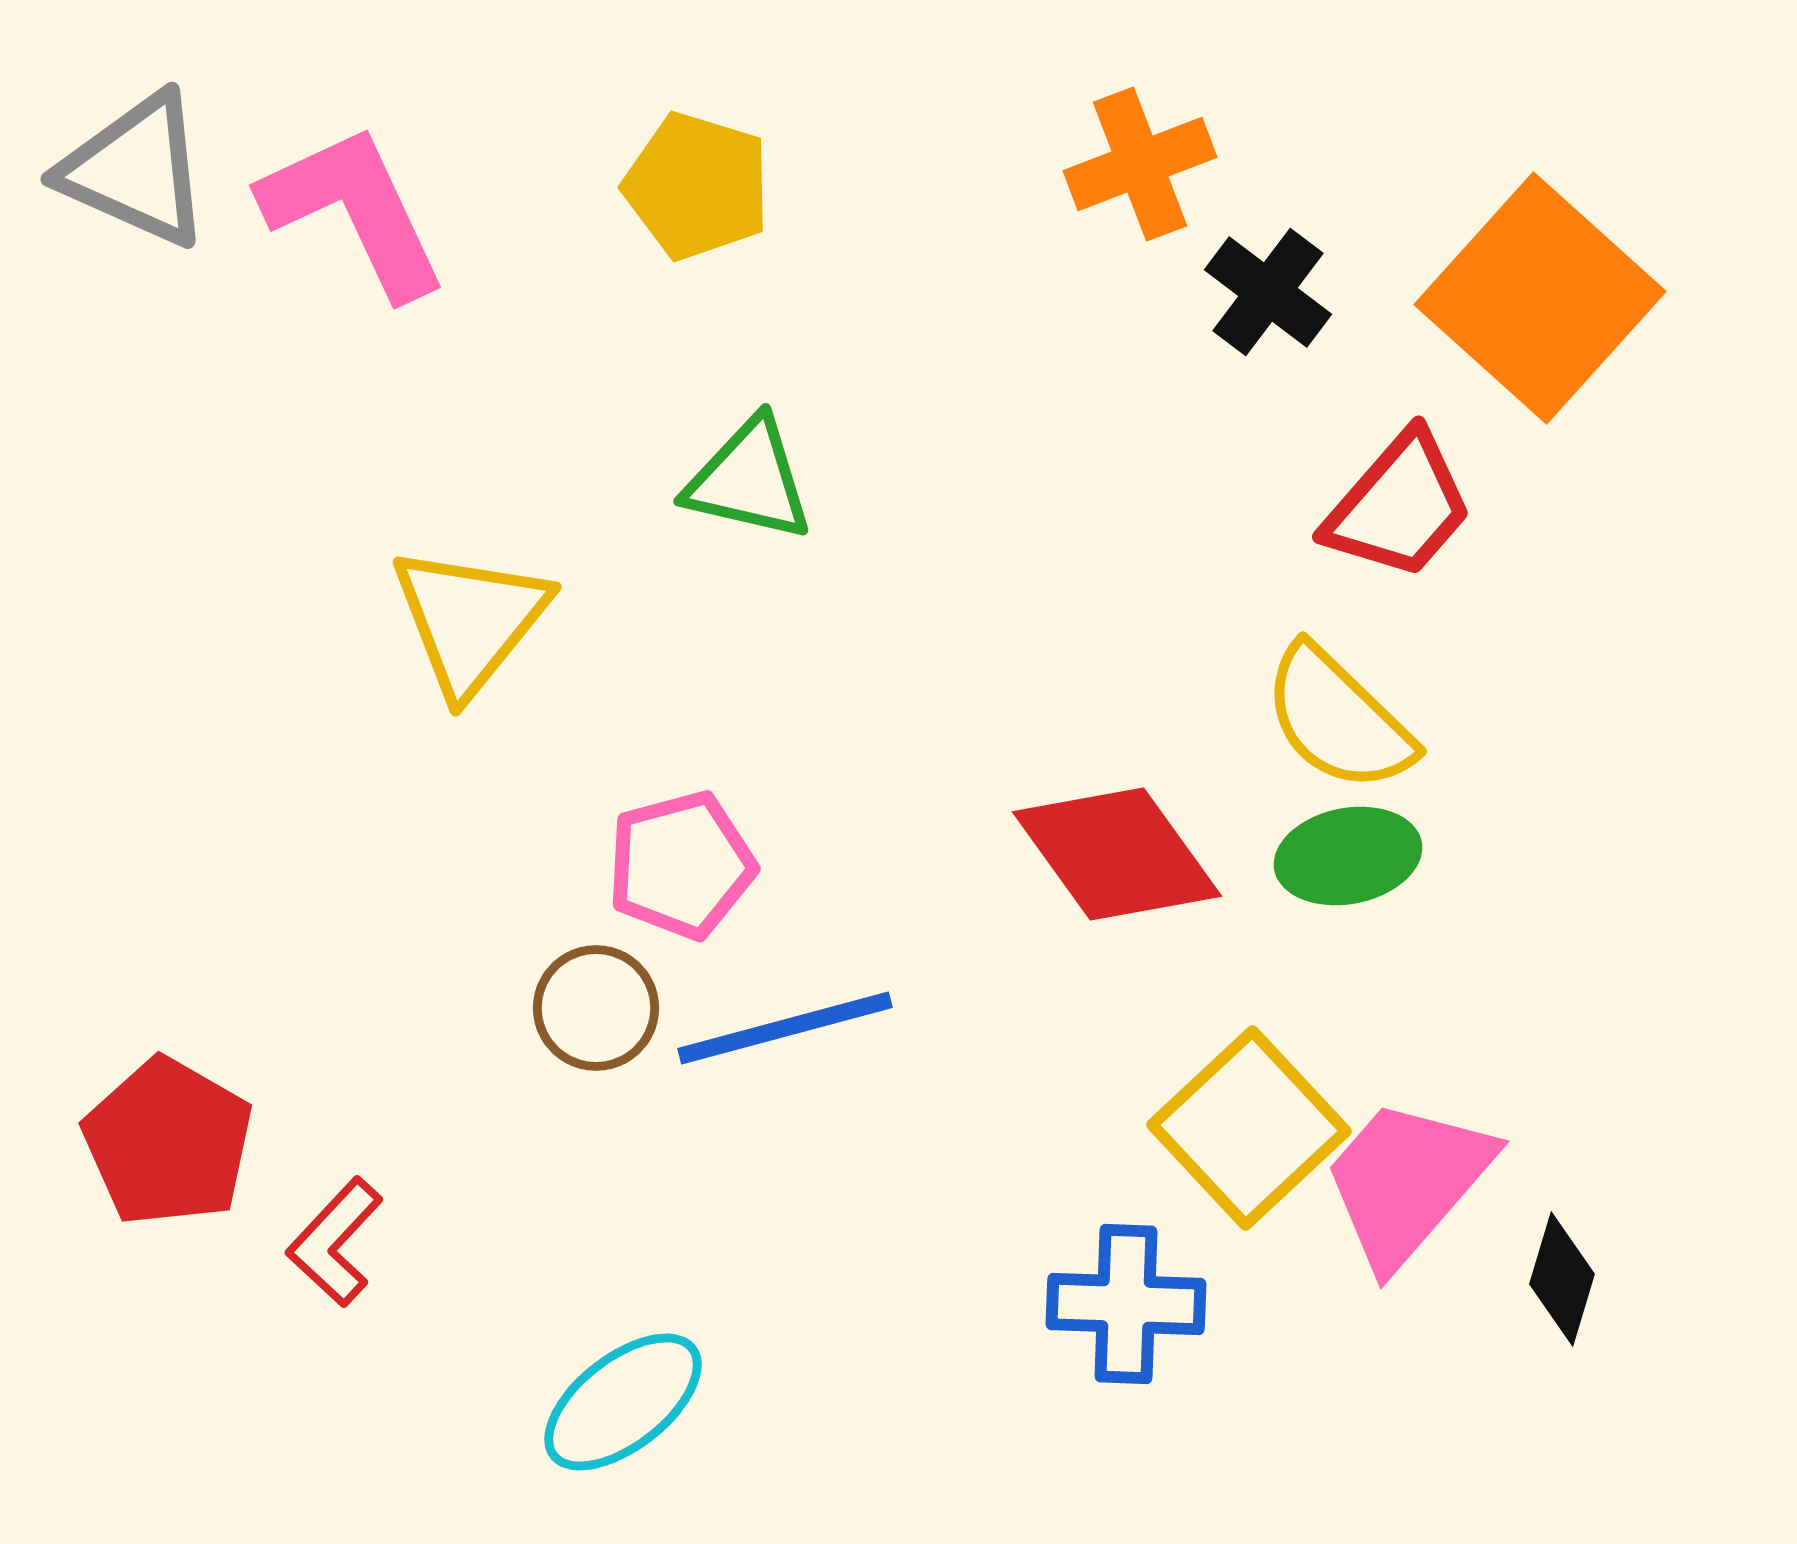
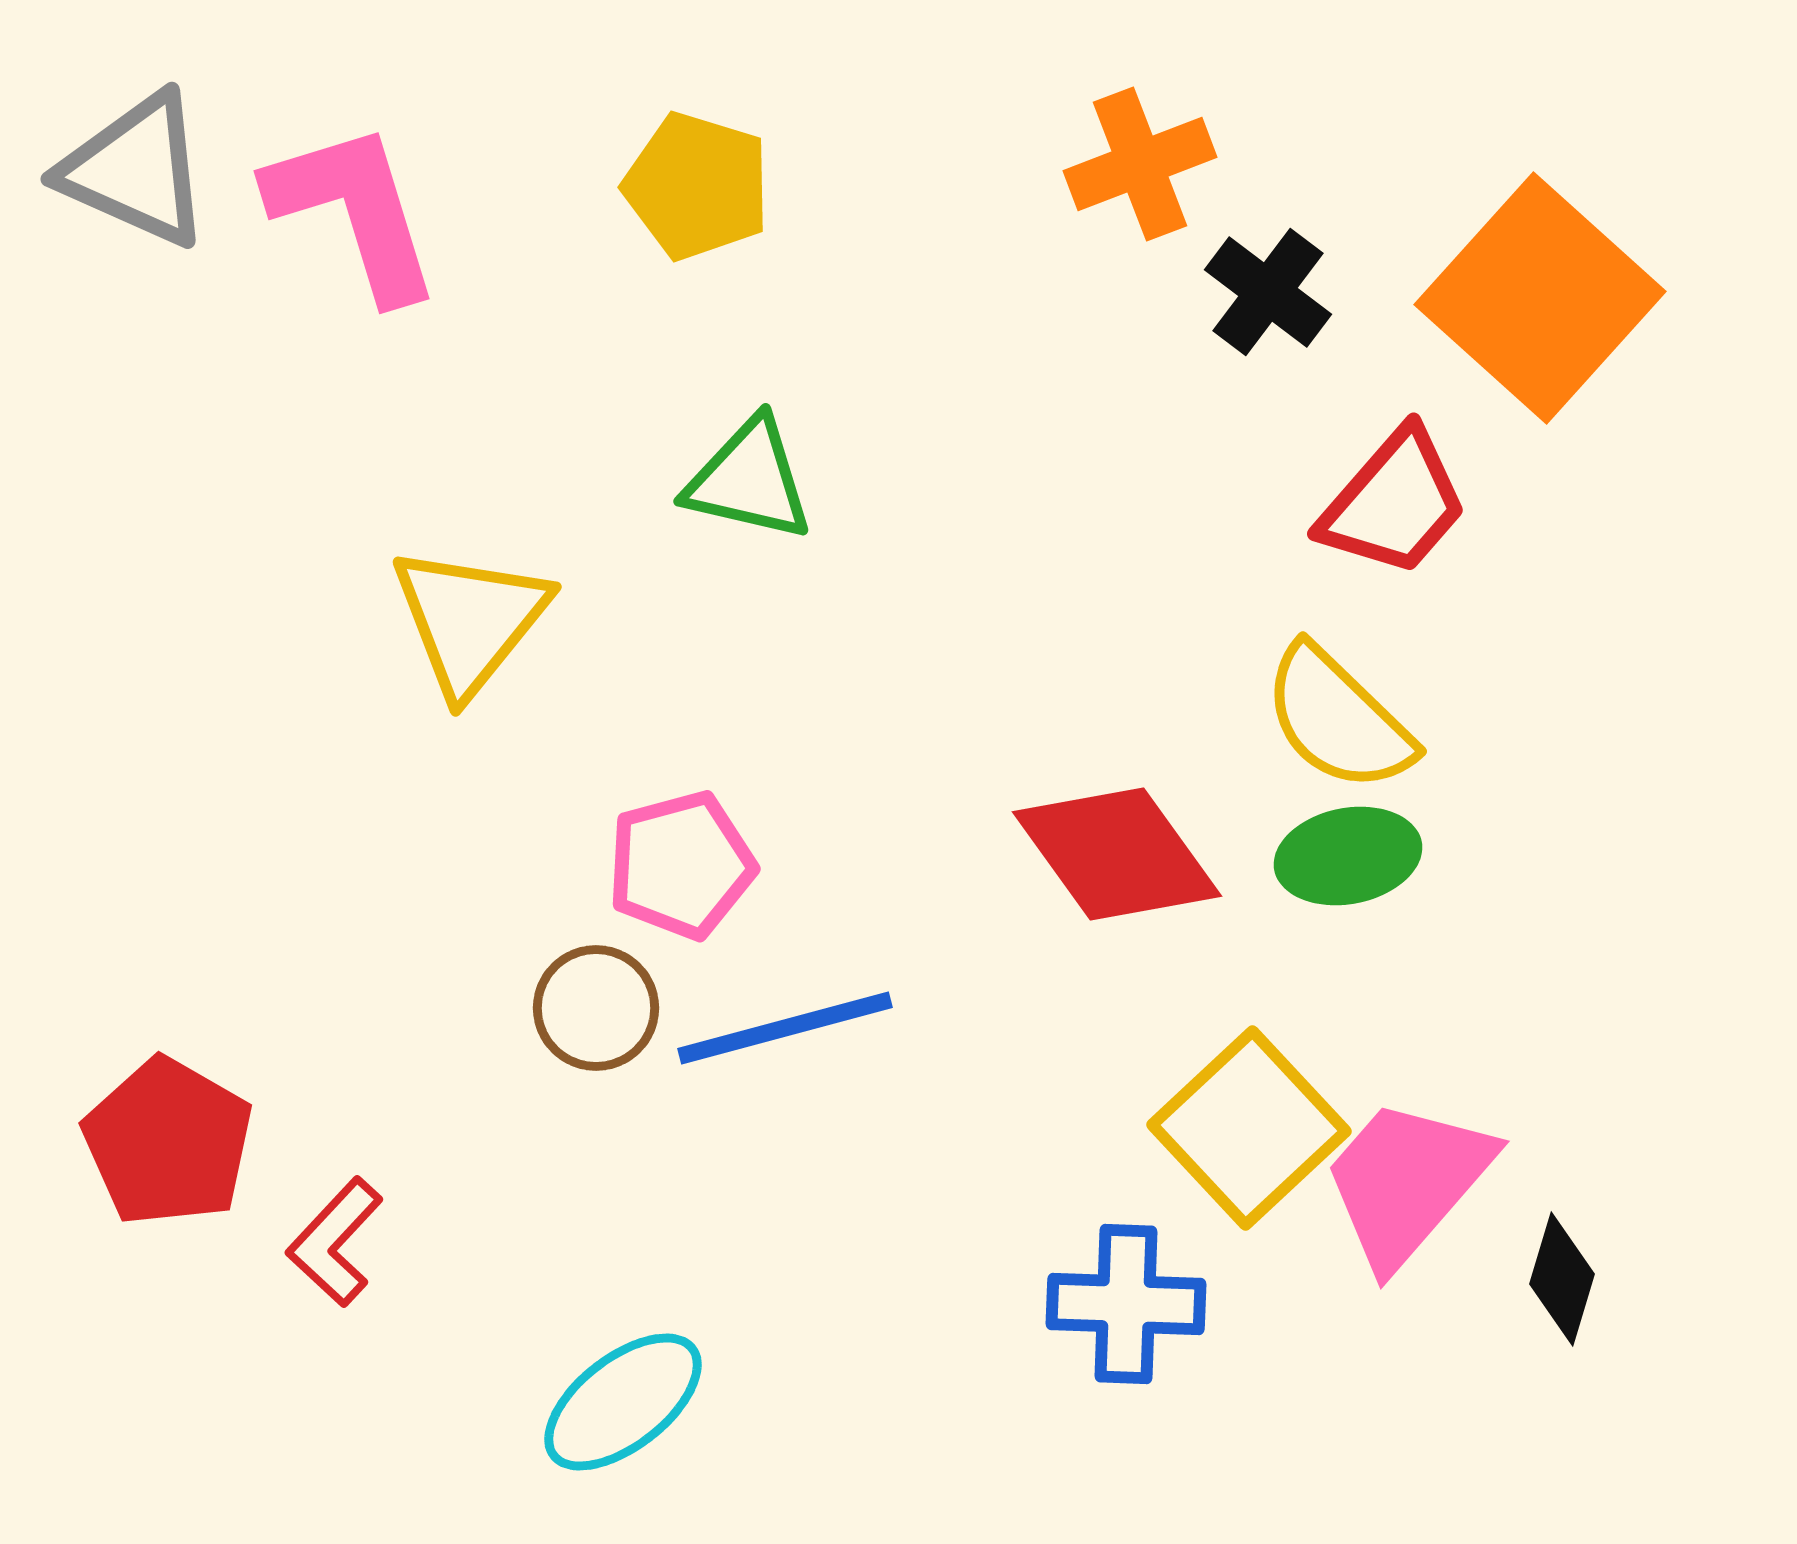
pink L-shape: rotated 8 degrees clockwise
red trapezoid: moved 5 px left, 3 px up
